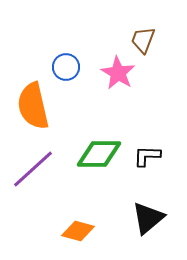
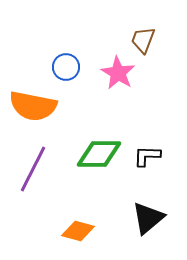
orange semicircle: rotated 66 degrees counterclockwise
purple line: rotated 21 degrees counterclockwise
